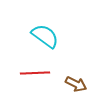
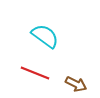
red line: rotated 24 degrees clockwise
